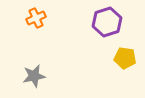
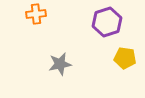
orange cross: moved 4 px up; rotated 18 degrees clockwise
gray star: moved 26 px right, 12 px up
